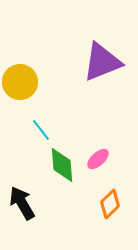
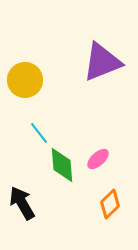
yellow circle: moved 5 px right, 2 px up
cyan line: moved 2 px left, 3 px down
